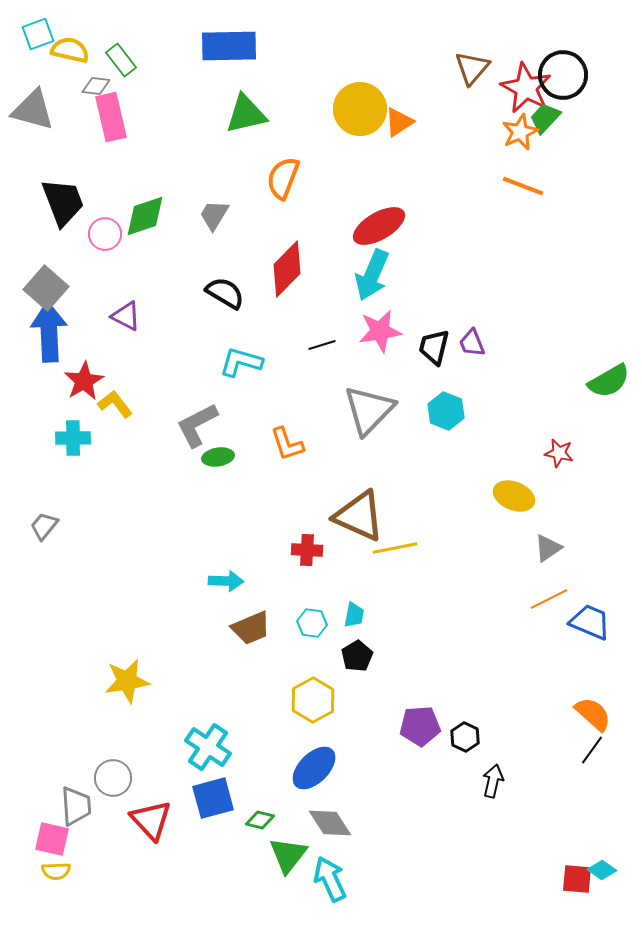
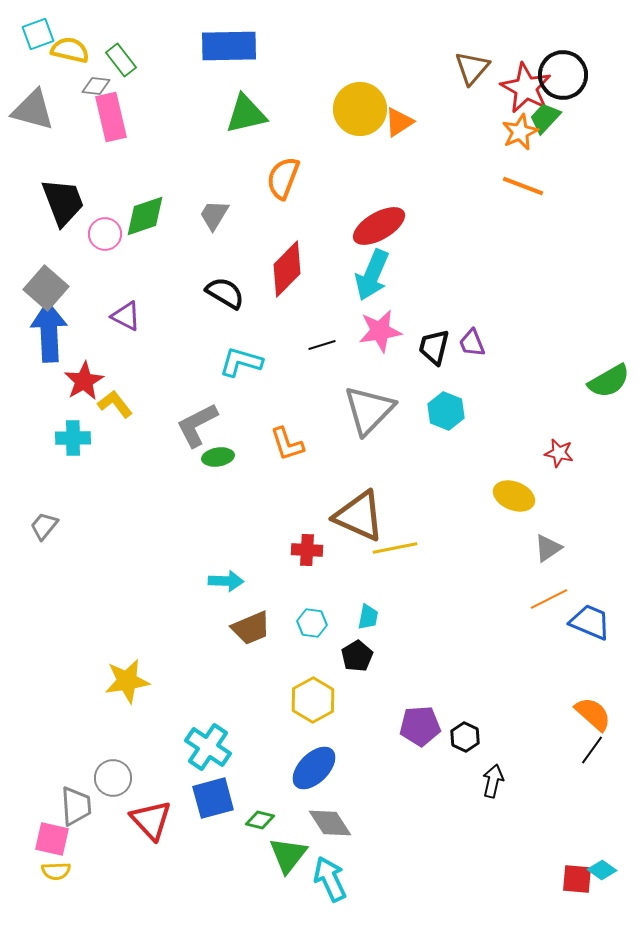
cyan trapezoid at (354, 615): moved 14 px right, 2 px down
